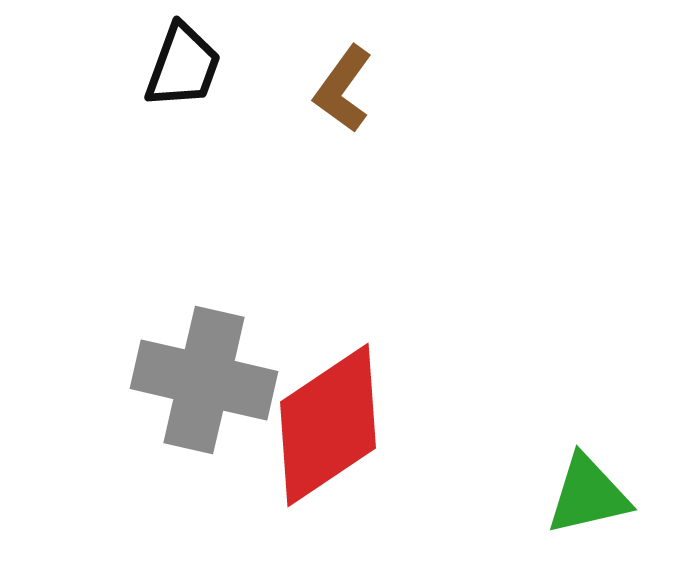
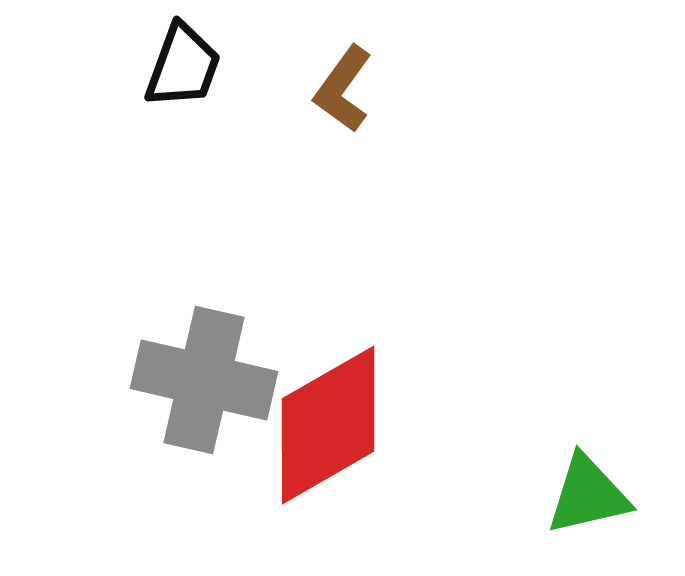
red diamond: rotated 4 degrees clockwise
